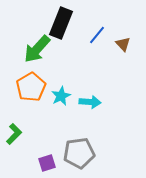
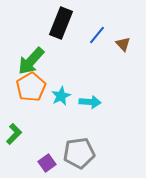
green arrow: moved 6 px left, 12 px down
purple square: rotated 18 degrees counterclockwise
